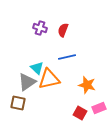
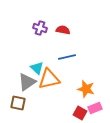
red semicircle: rotated 80 degrees clockwise
orange star: moved 1 px left, 4 px down
pink rectangle: moved 4 px left
